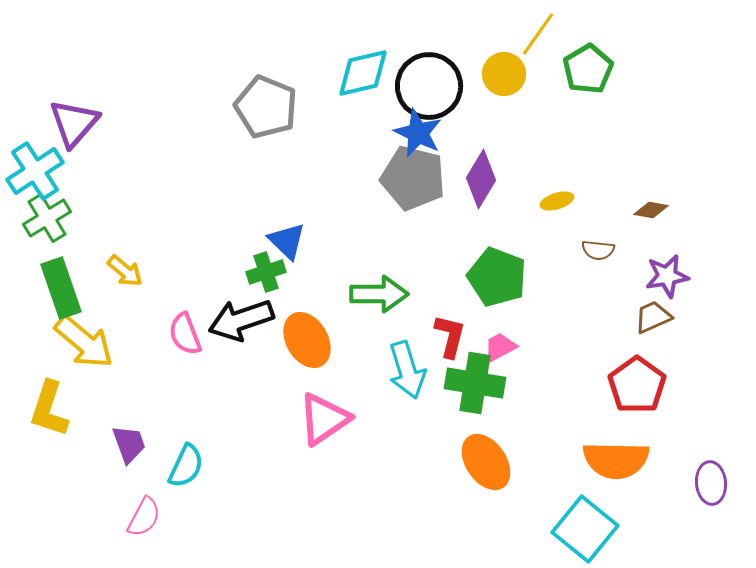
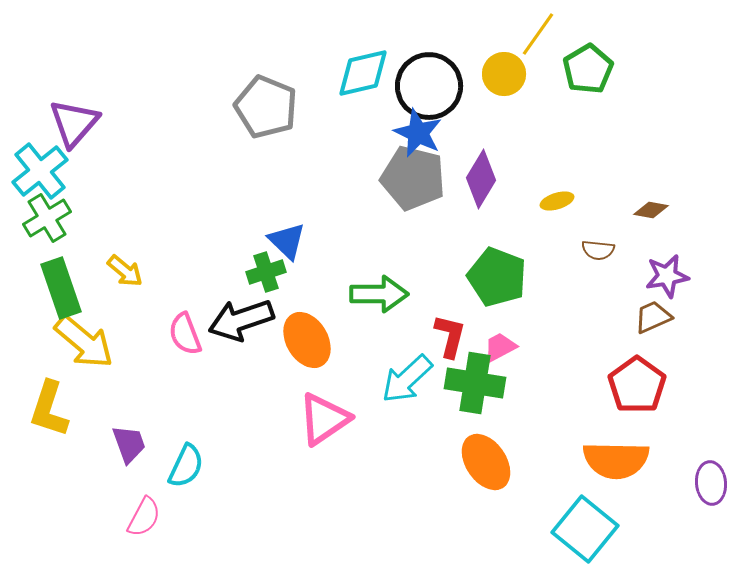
cyan cross at (35, 171): moved 5 px right; rotated 6 degrees counterclockwise
cyan arrow at (407, 370): moved 9 px down; rotated 64 degrees clockwise
